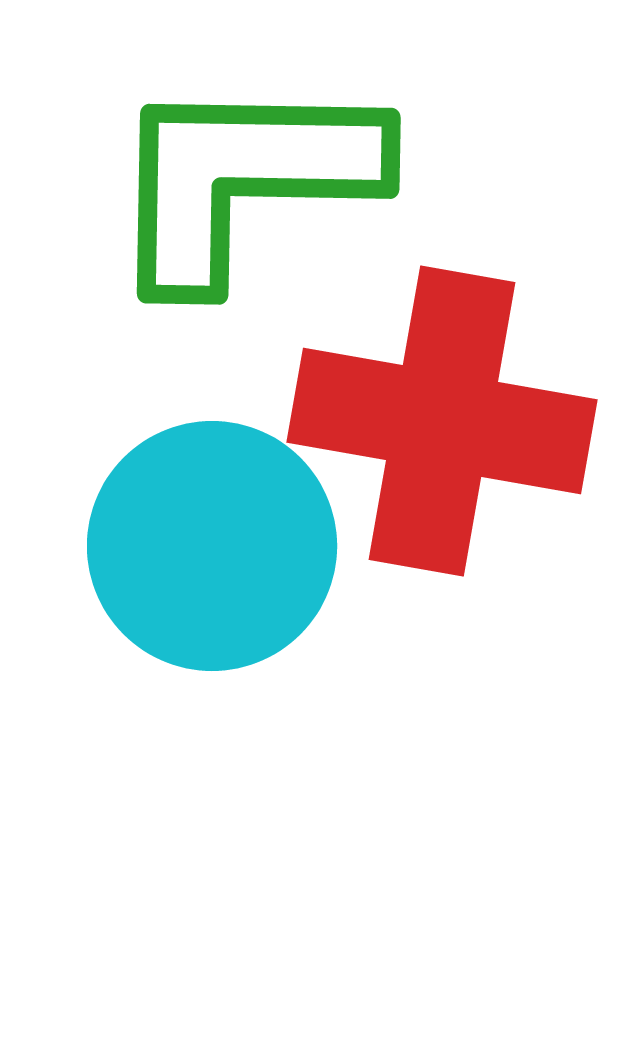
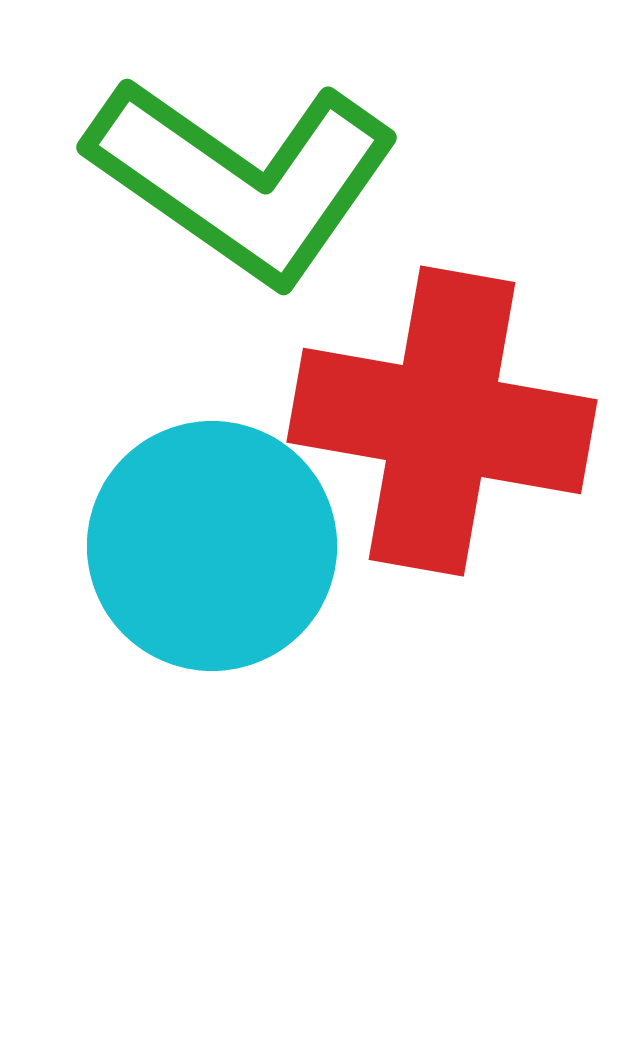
green L-shape: rotated 146 degrees counterclockwise
